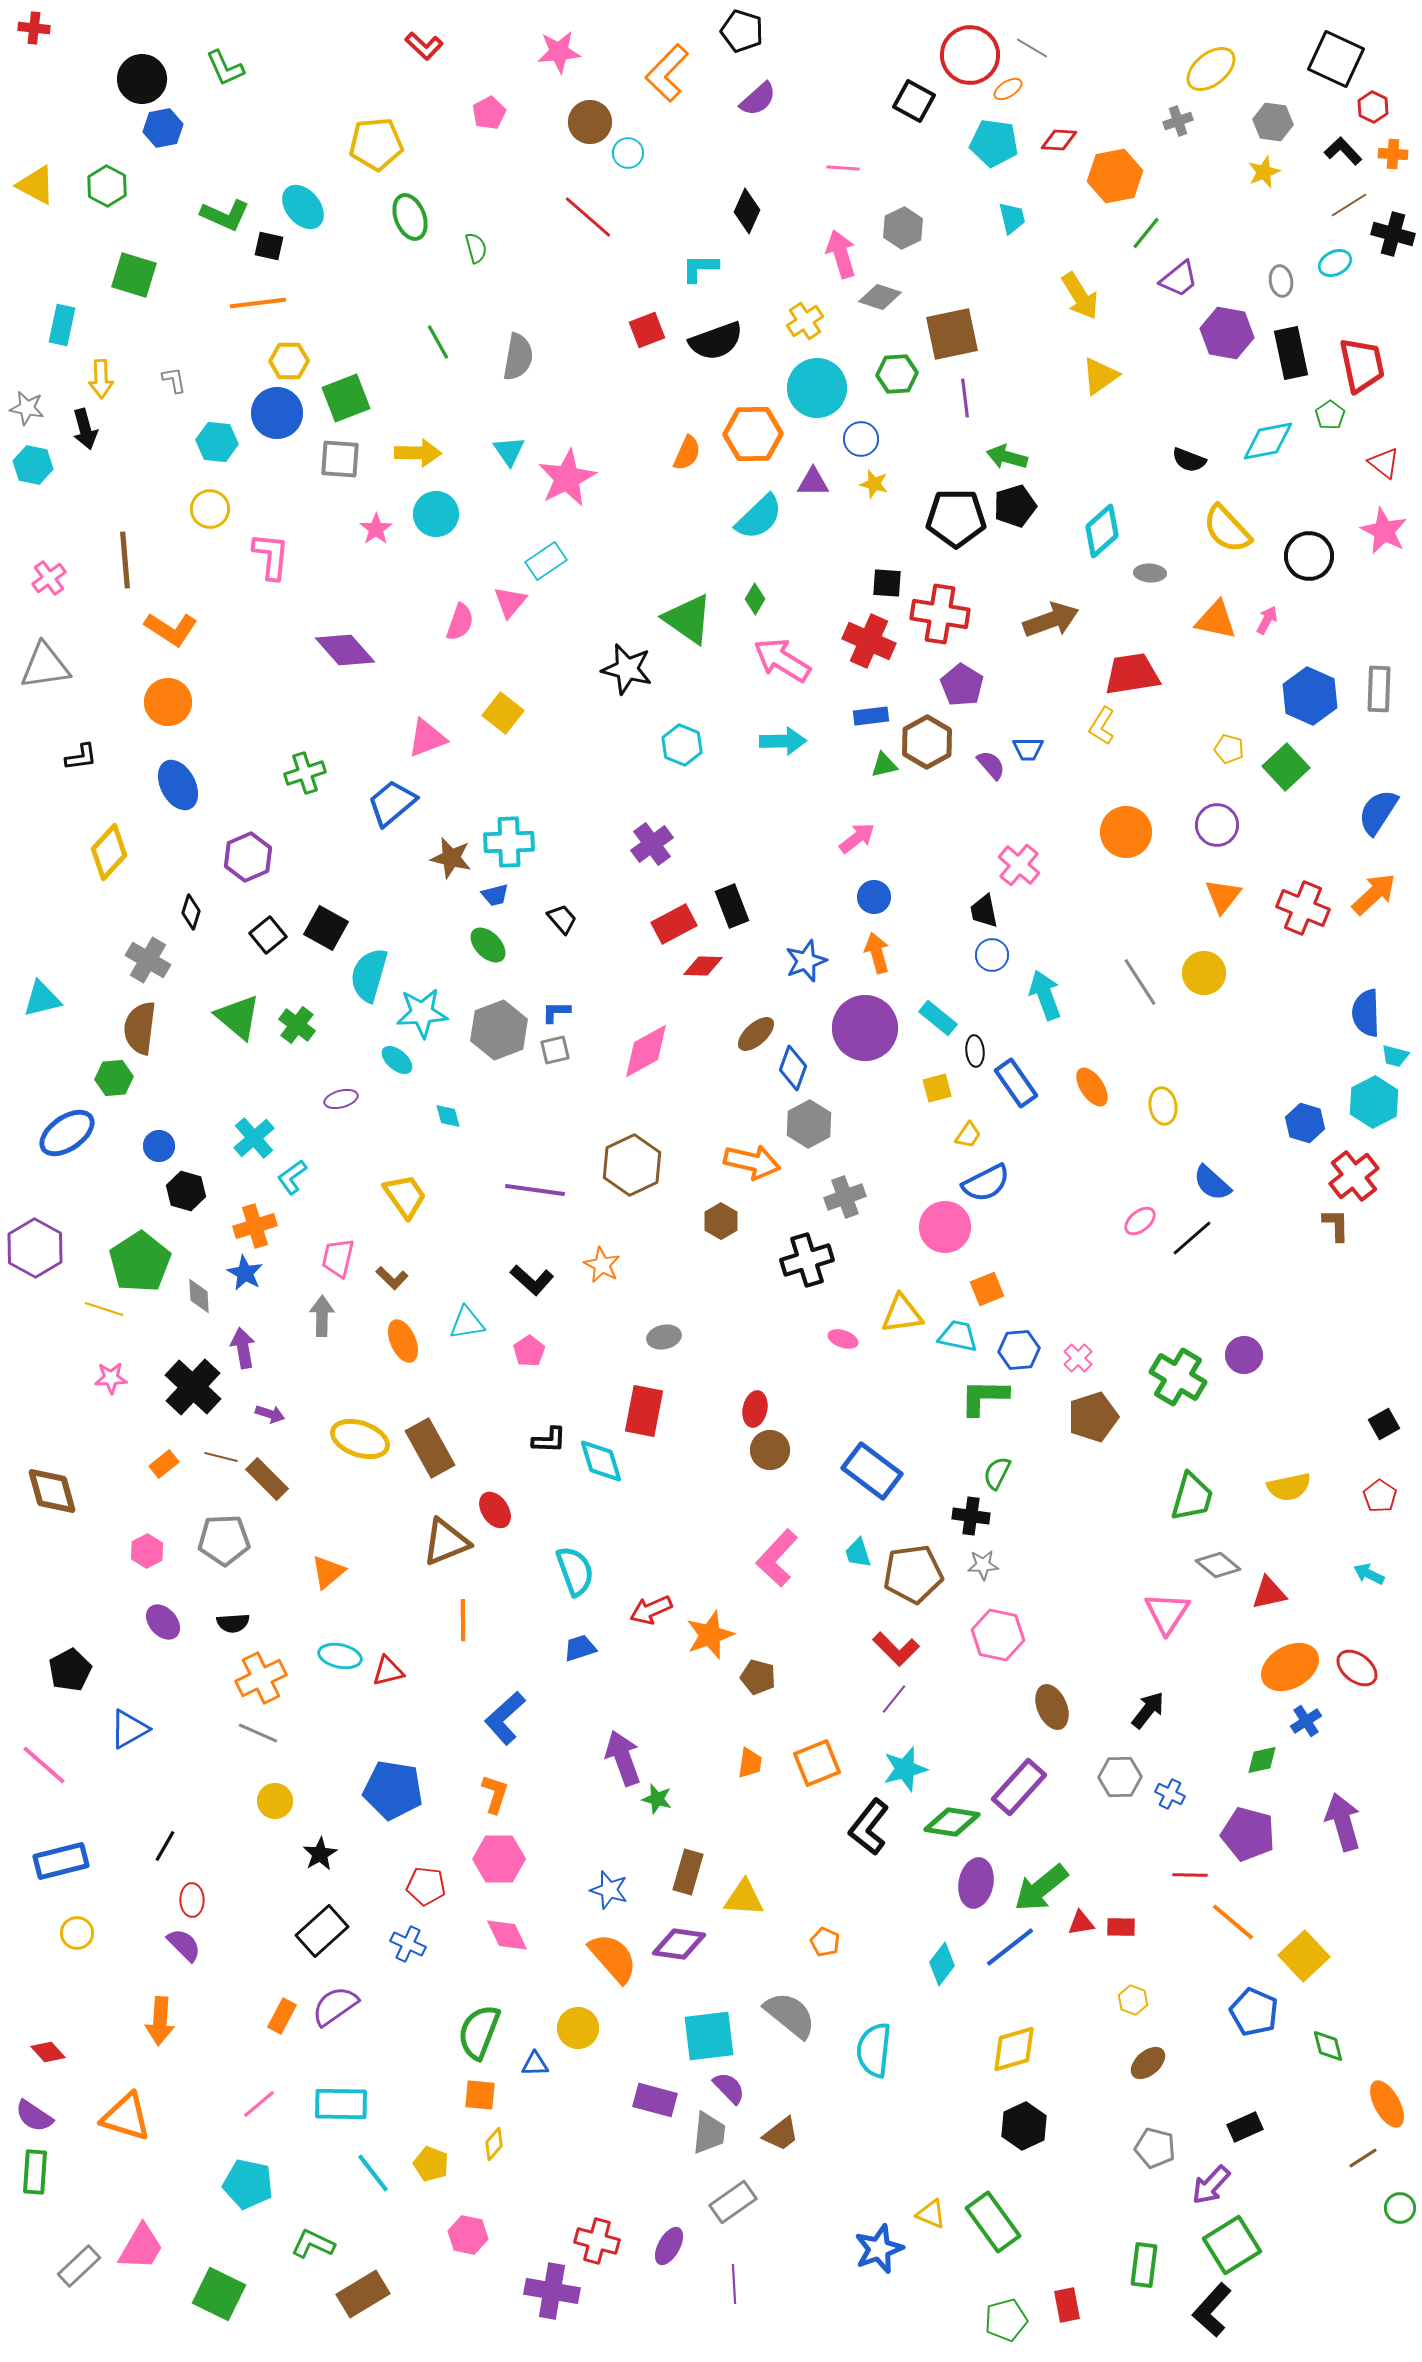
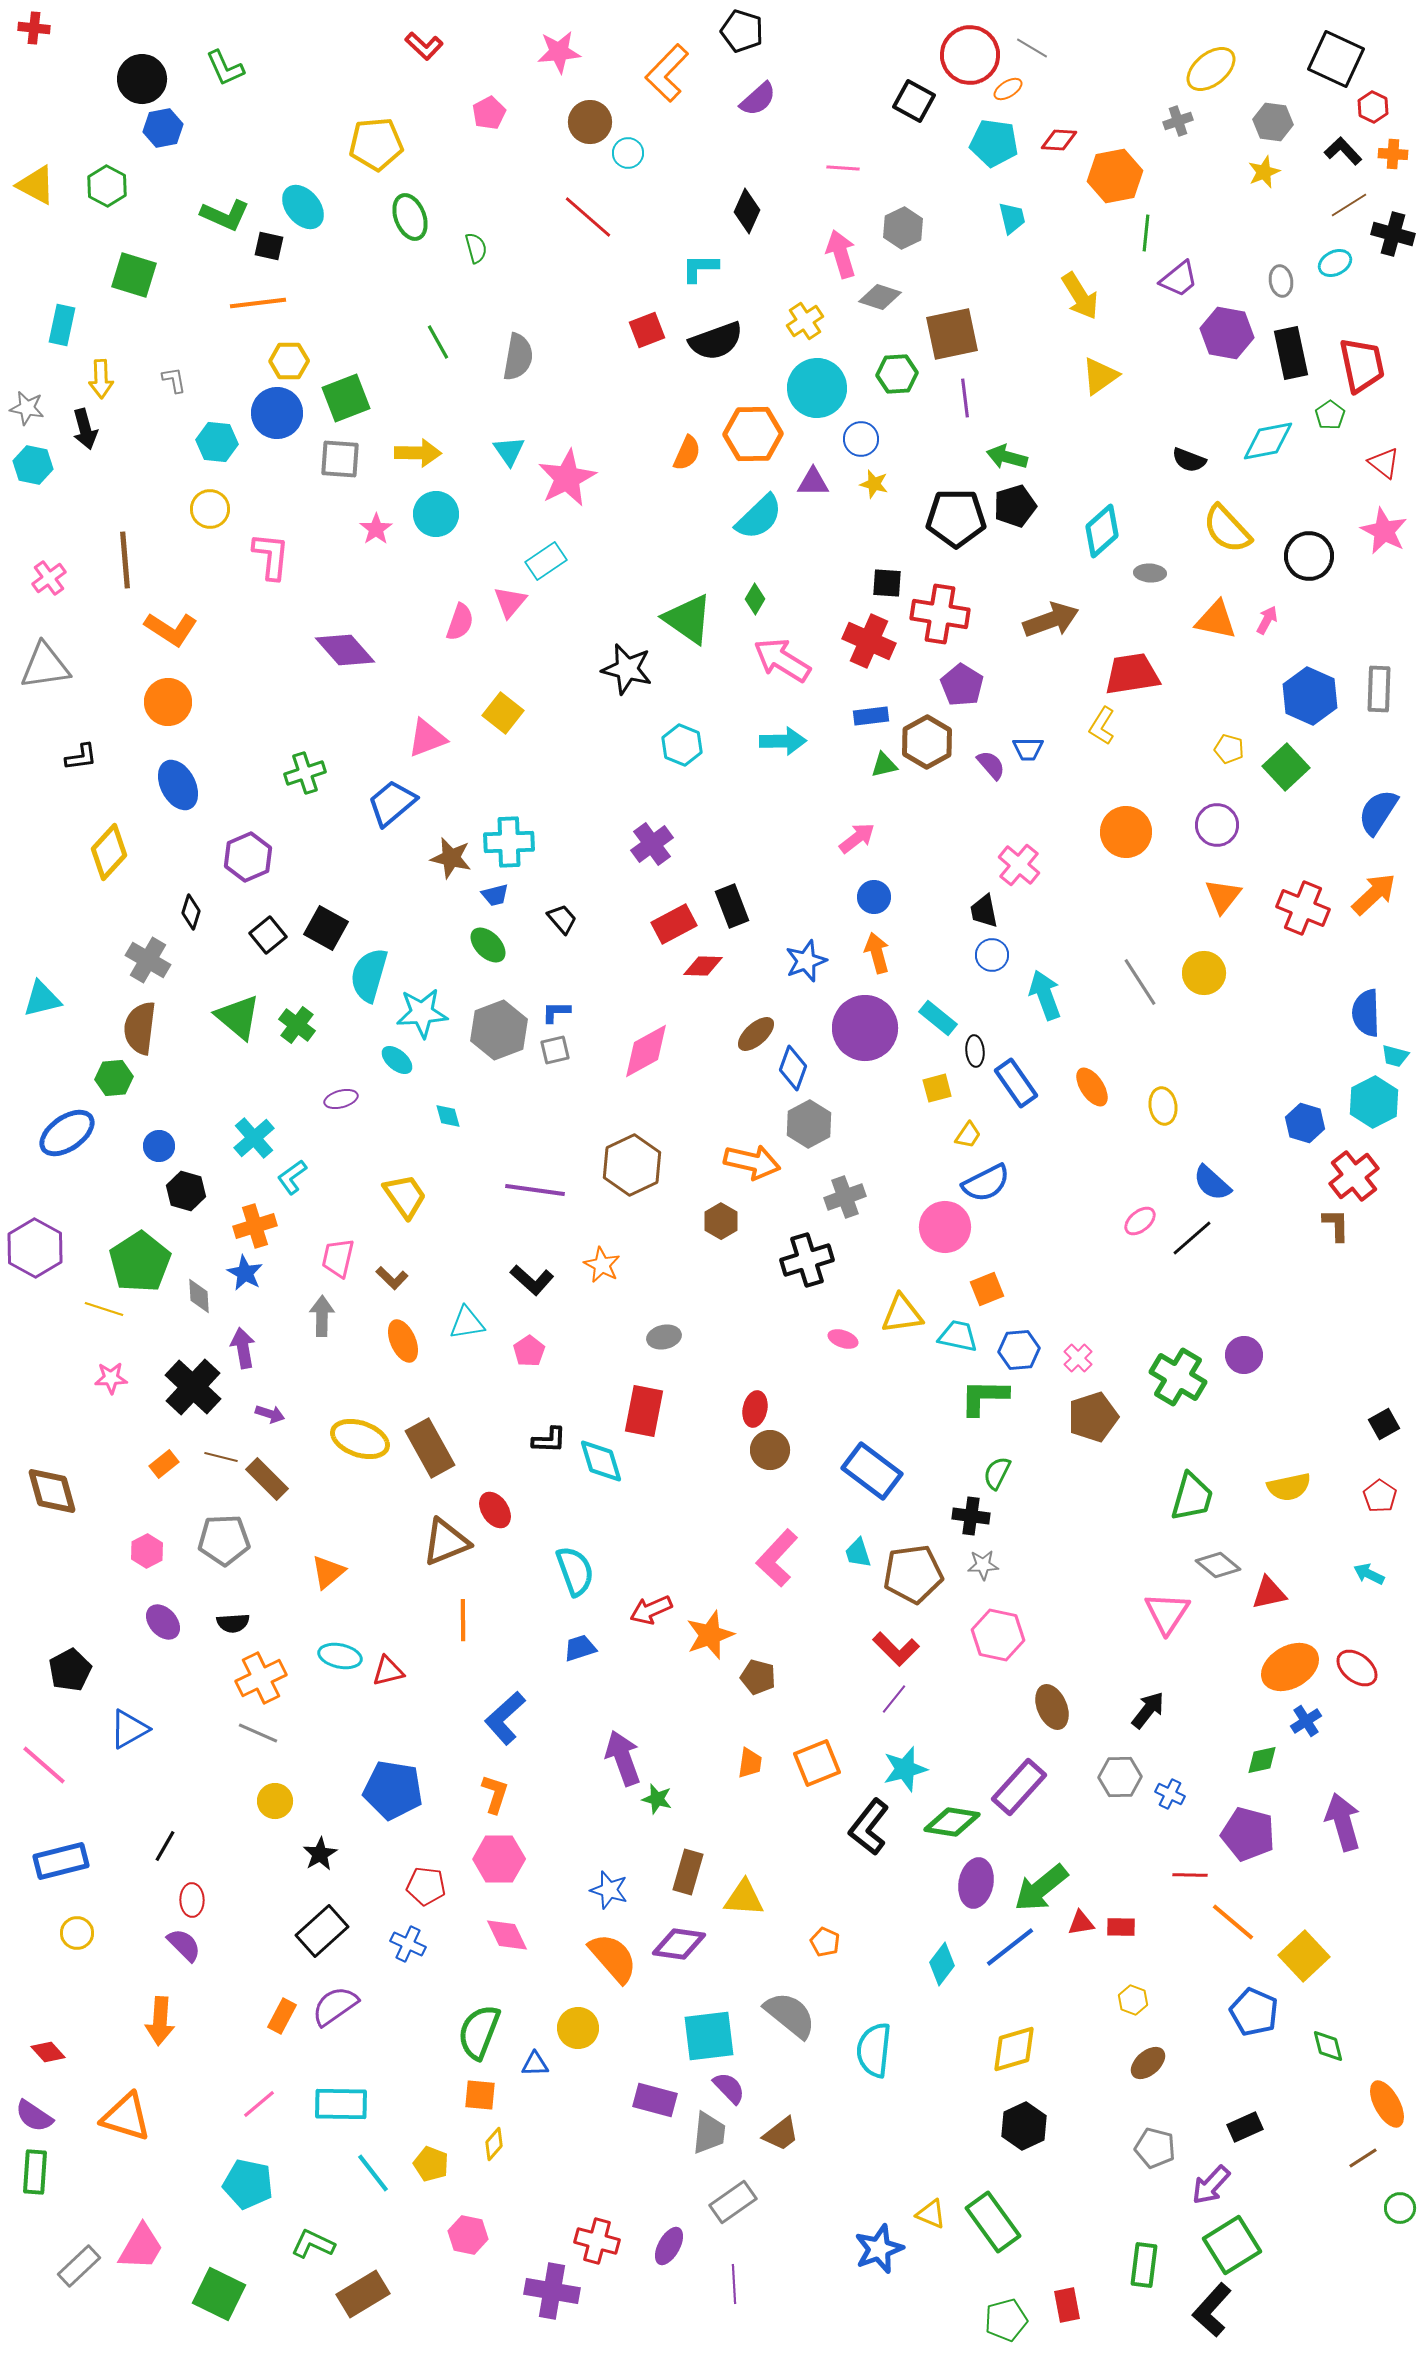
green line at (1146, 233): rotated 33 degrees counterclockwise
